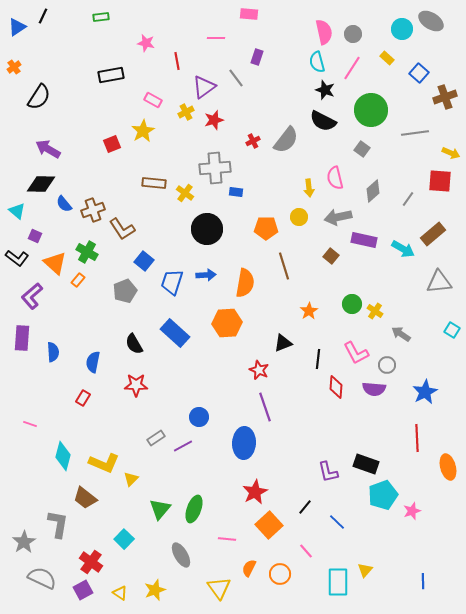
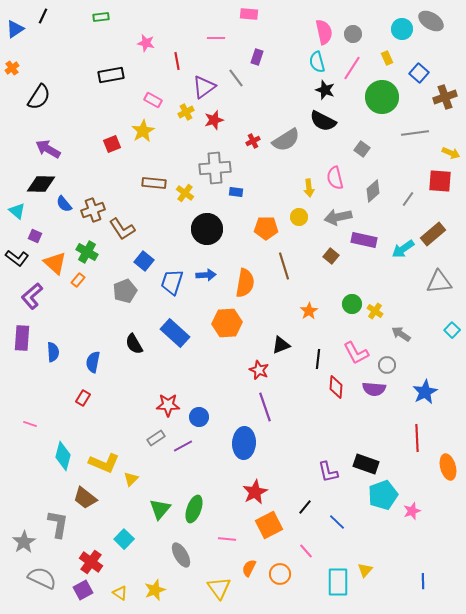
blue triangle at (17, 27): moved 2 px left, 2 px down
yellow rectangle at (387, 58): rotated 24 degrees clockwise
orange cross at (14, 67): moved 2 px left, 1 px down
green circle at (371, 110): moved 11 px right, 13 px up
gray semicircle at (286, 140): rotated 20 degrees clockwise
cyan arrow at (403, 249): rotated 115 degrees clockwise
cyan square at (452, 330): rotated 14 degrees clockwise
black triangle at (283, 343): moved 2 px left, 2 px down
red star at (136, 385): moved 32 px right, 20 px down
orange square at (269, 525): rotated 16 degrees clockwise
